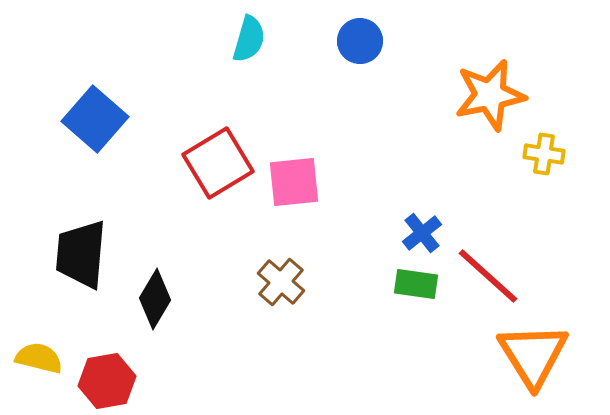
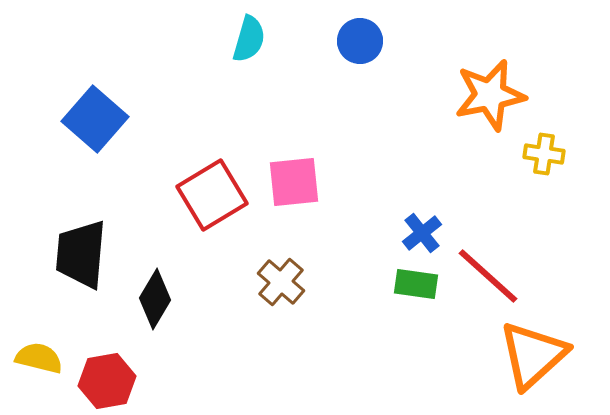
red square: moved 6 px left, 32 px down
orange triangle: rotated 20 degrees clockwise
